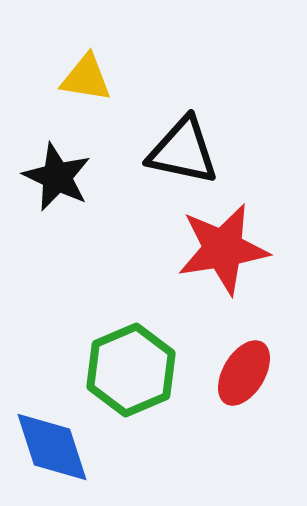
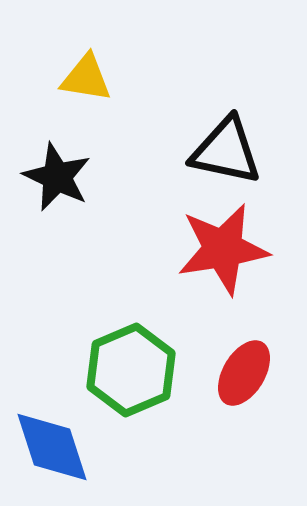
black triangle: moved 43 px right
